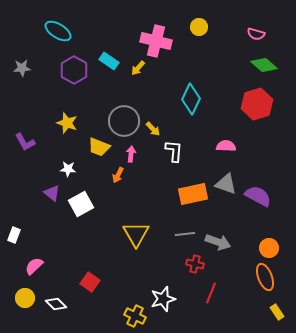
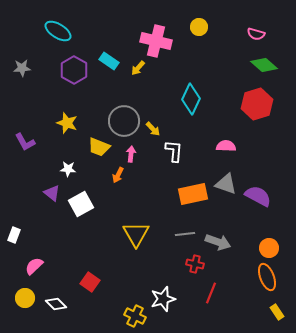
orange ellipse at (265, 277): moved 2 px right
